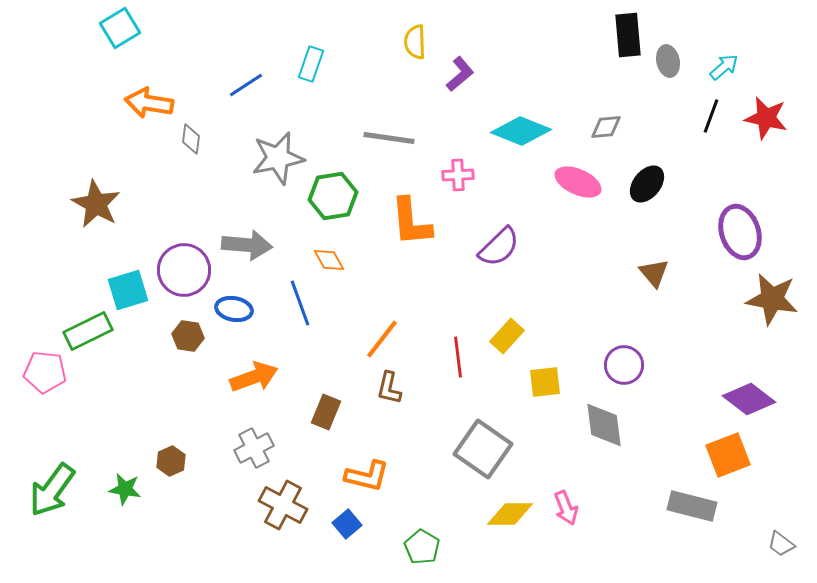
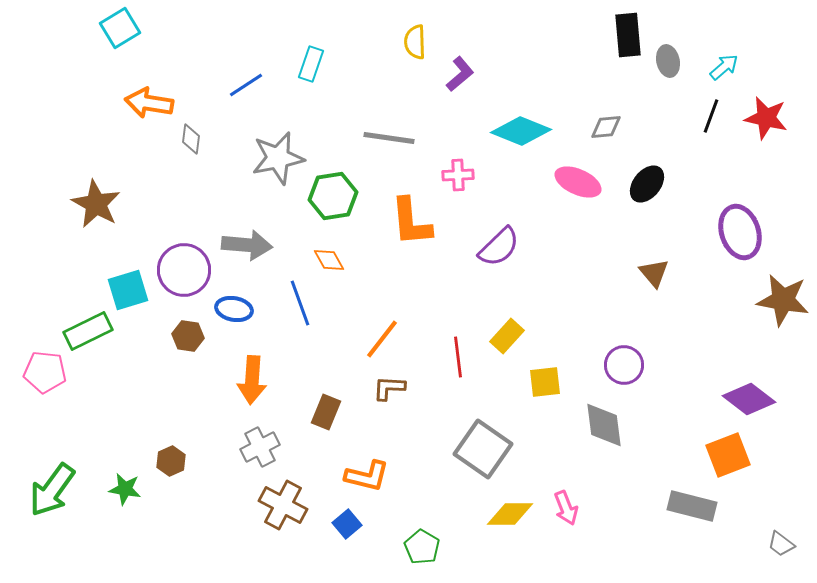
brown star at (772, 299): moved 11 px right, 1 px down
orange arrow at (254, 377): moved 2 px left, 3 px down; rotated 114 degrees clockwise
brown L-shape at (389, 388): rotated 80 degrees clockwise
gray cross at (254, 448): moved 6 px right, 1 px up
